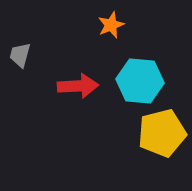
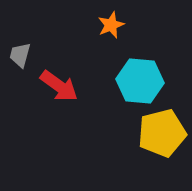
red arrow: moved 19 px left; rotated 39 degrees clockwise
